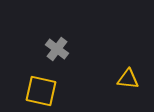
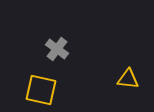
yellow square: moved 1 px up
